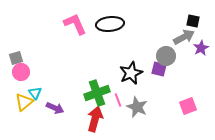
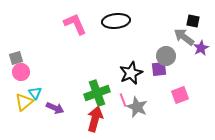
black ellipse: moved 6 px right, 3 px up
gray arrow: rotated 115 degrees counterclockwise
purple square: rotated 21 degrees counterclockwise
pink line: moved 5 px right
pink square: moved 8 px left, 11 px up
